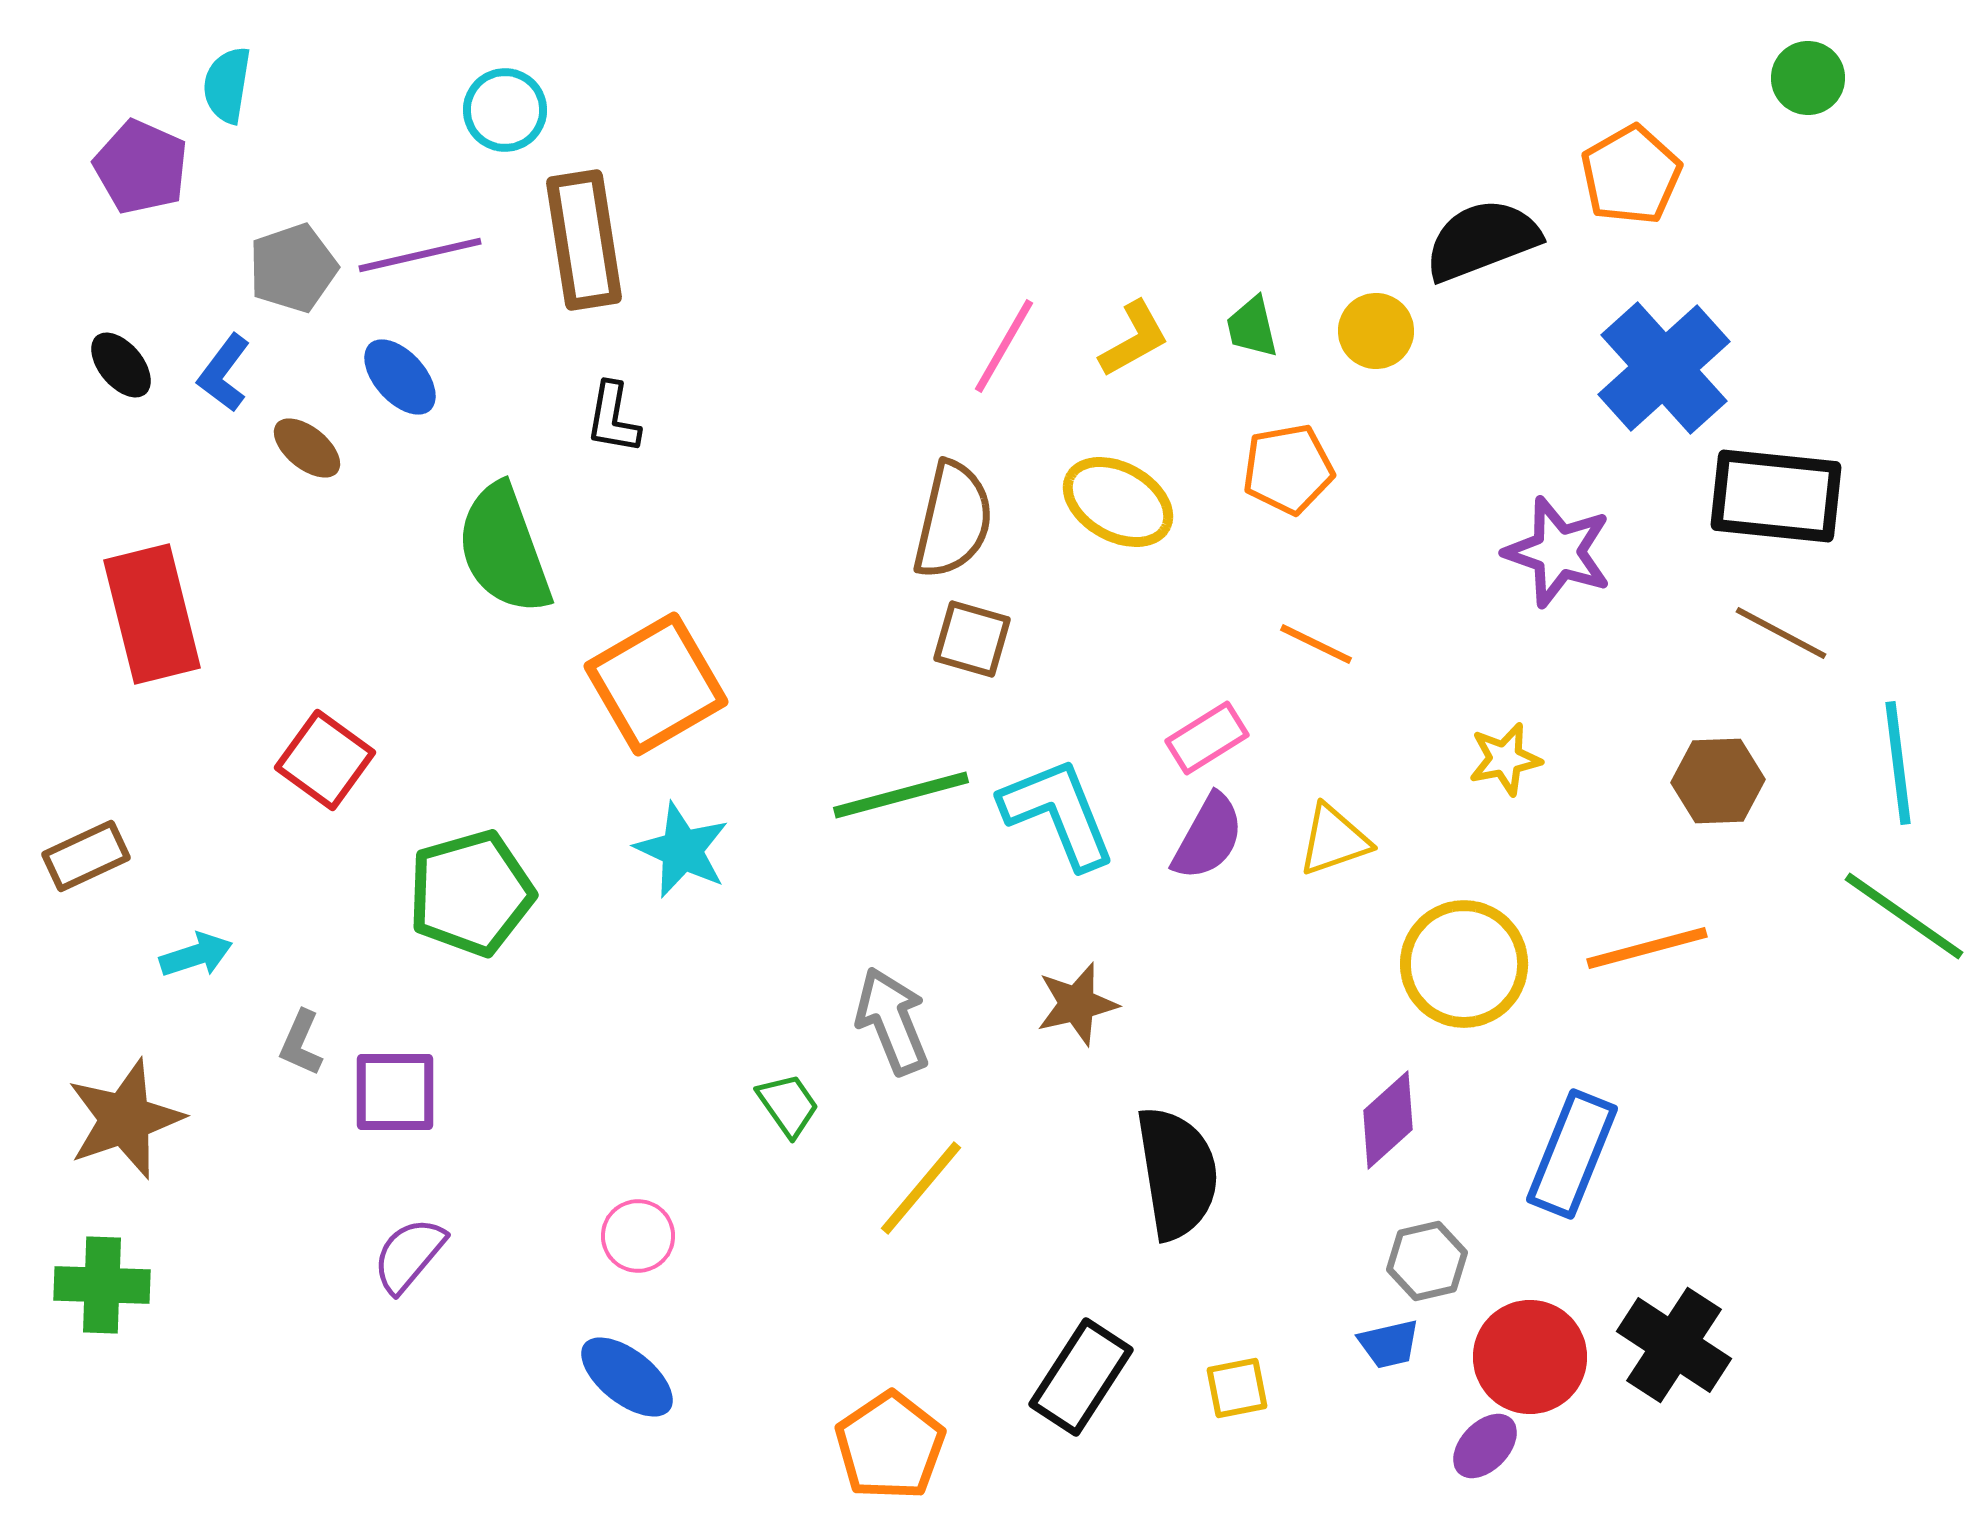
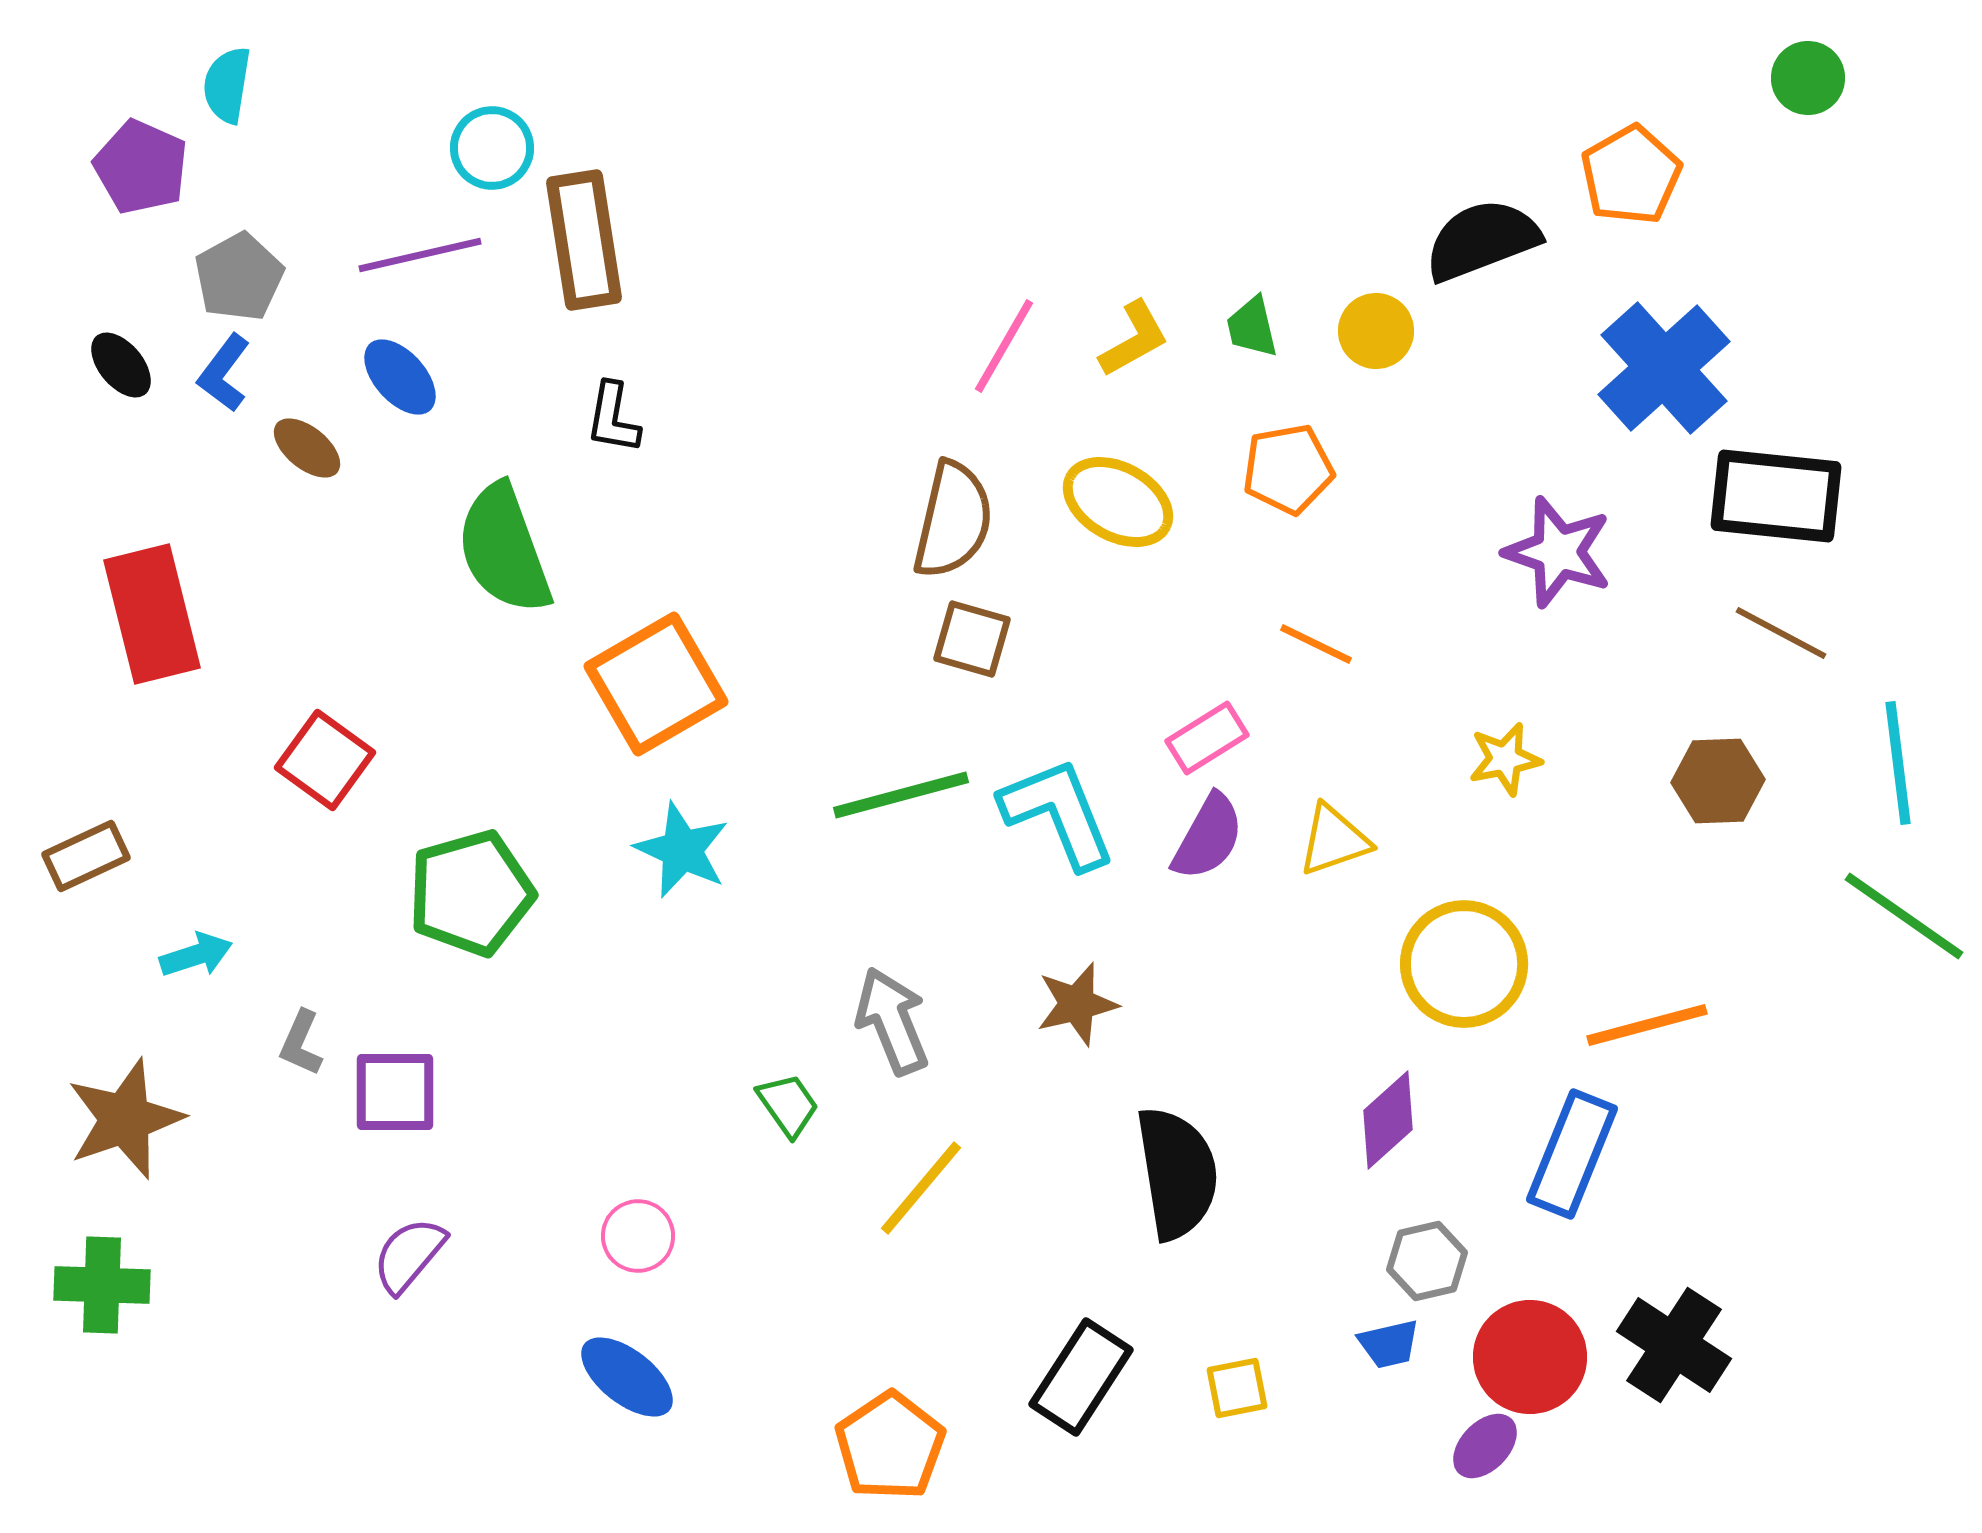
cyan circle at (505, 110): moved 13 px left, 38 px down
gray pentagon at (293, 268): moved 54 px left, 9 px down; rotated 10 degrees counterclockwise
orange line at (1647, 948): moved 77 px down
